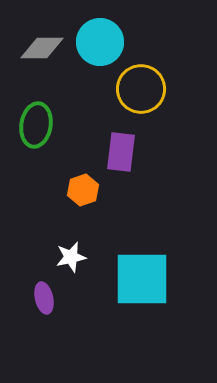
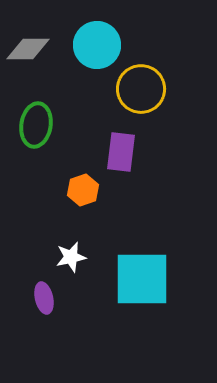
cyan circle: moved 3 px left, 3 px down
gray diamond: moved 14 px left, 1 px down
